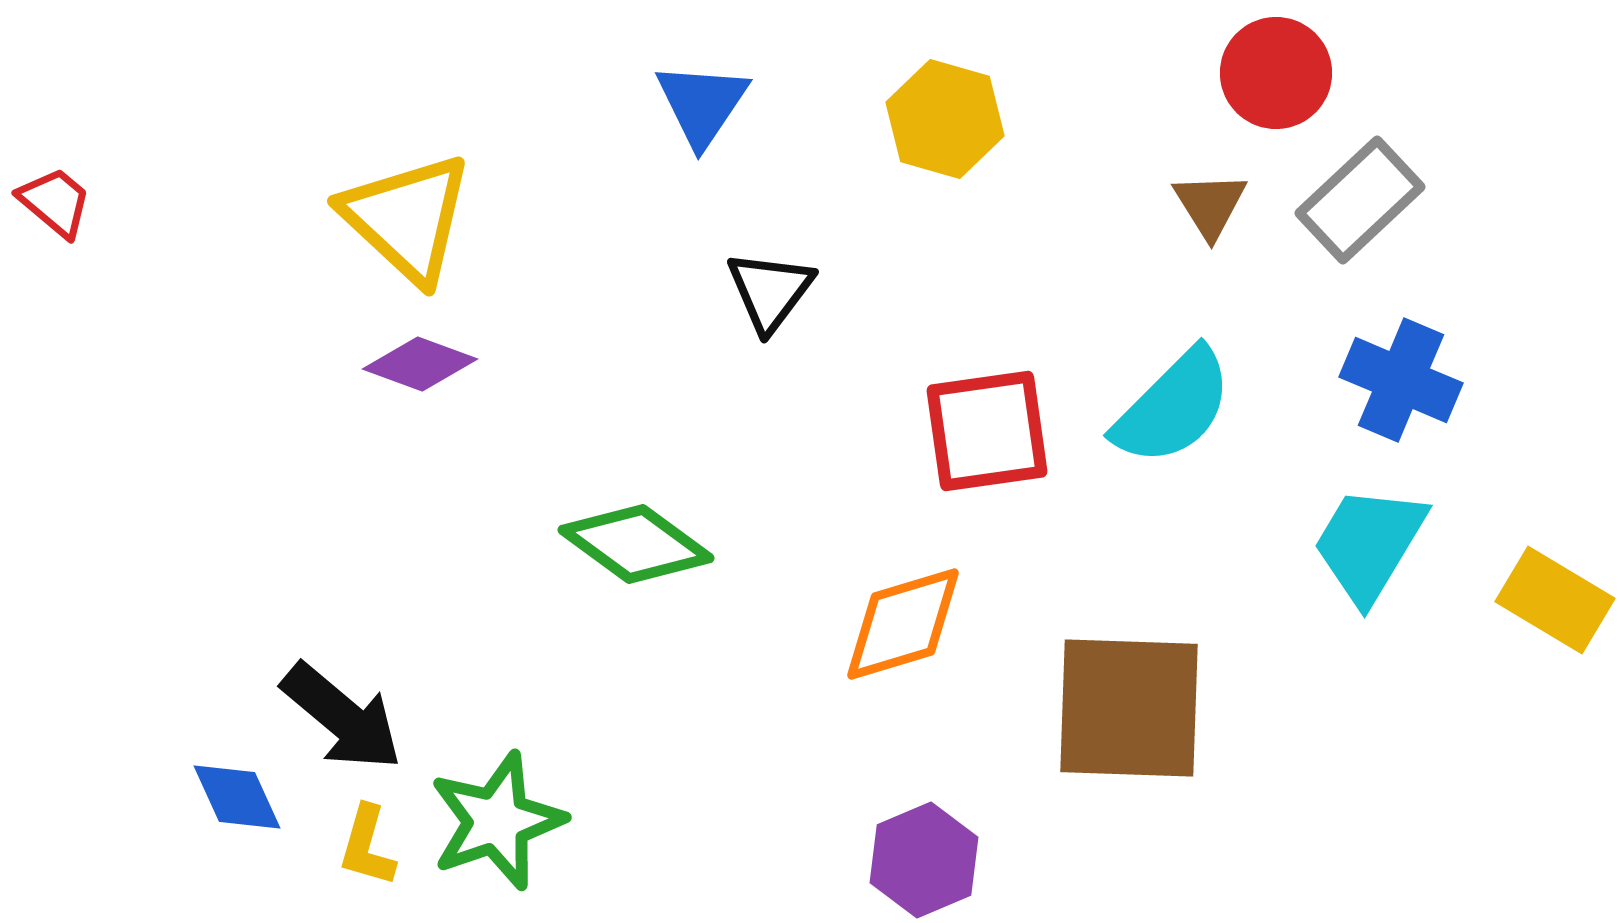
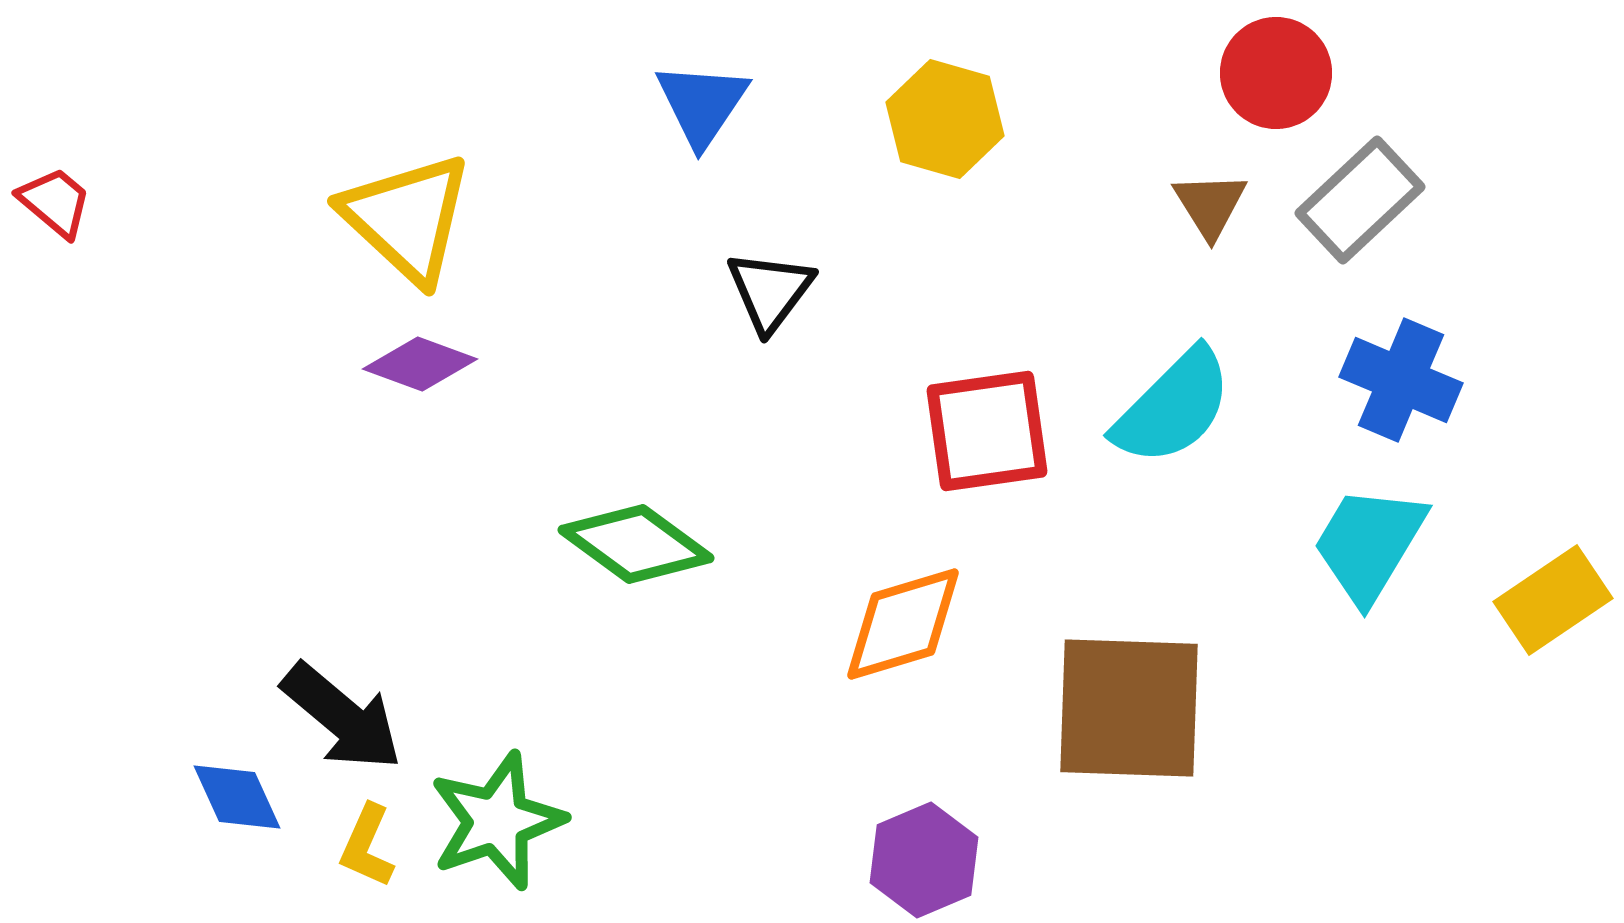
yellow rectangle: moved 2 px left; rotated 65 degrees counterclockwise
yellow L-shape: rotated 8 degrees clockwise
